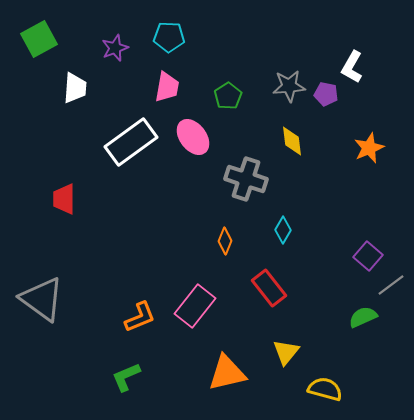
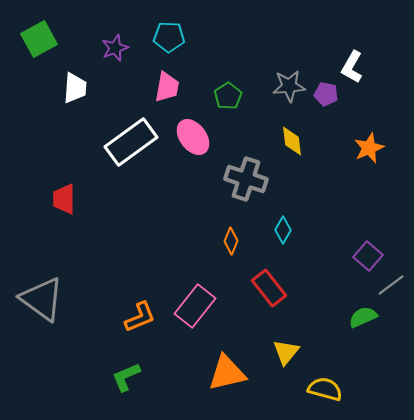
orange diamond: moved 6 px right
